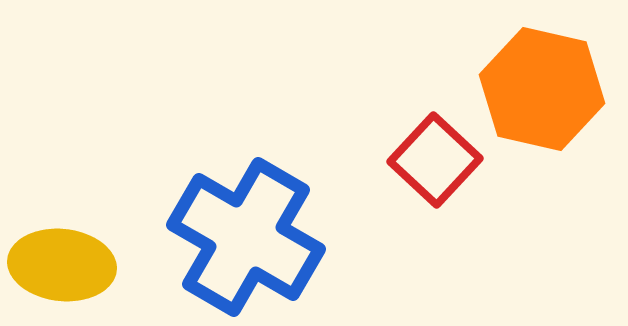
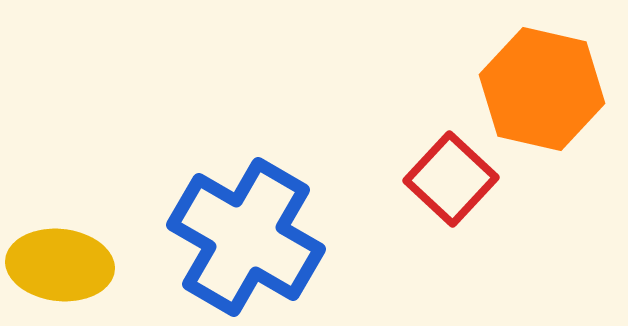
red square: moved 16 px right, 19 px down
yellow ellipse: moved 2 px left
